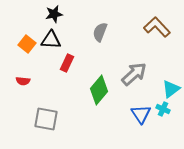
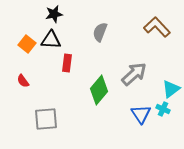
red rectangle: rotated 18 degrees counterclockwise
red semicircle: rotated 48 degrees clockwise
gray square: rotated 15 degrees counterclockwise
